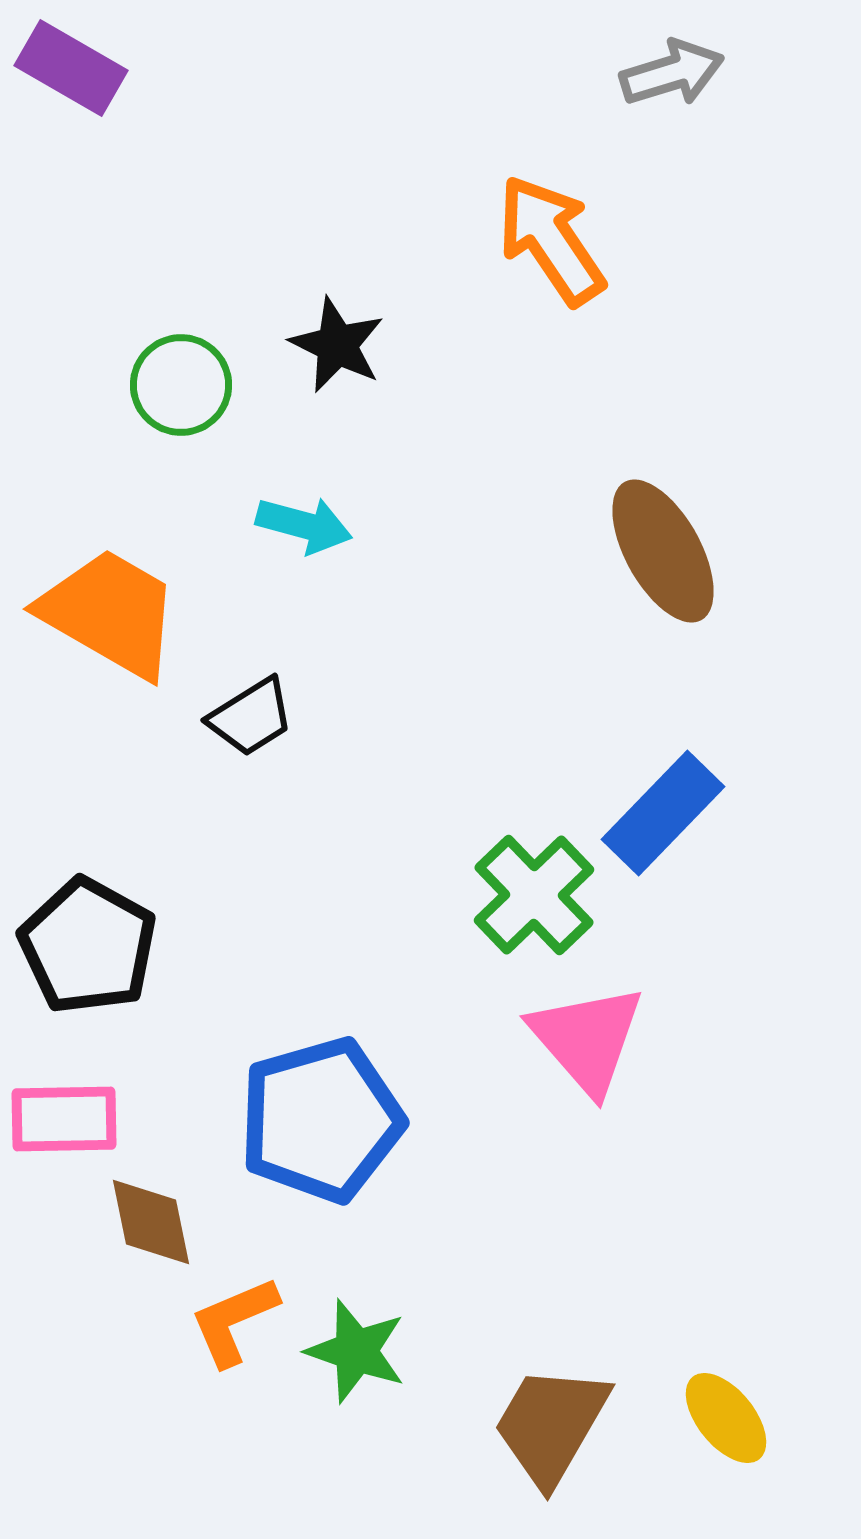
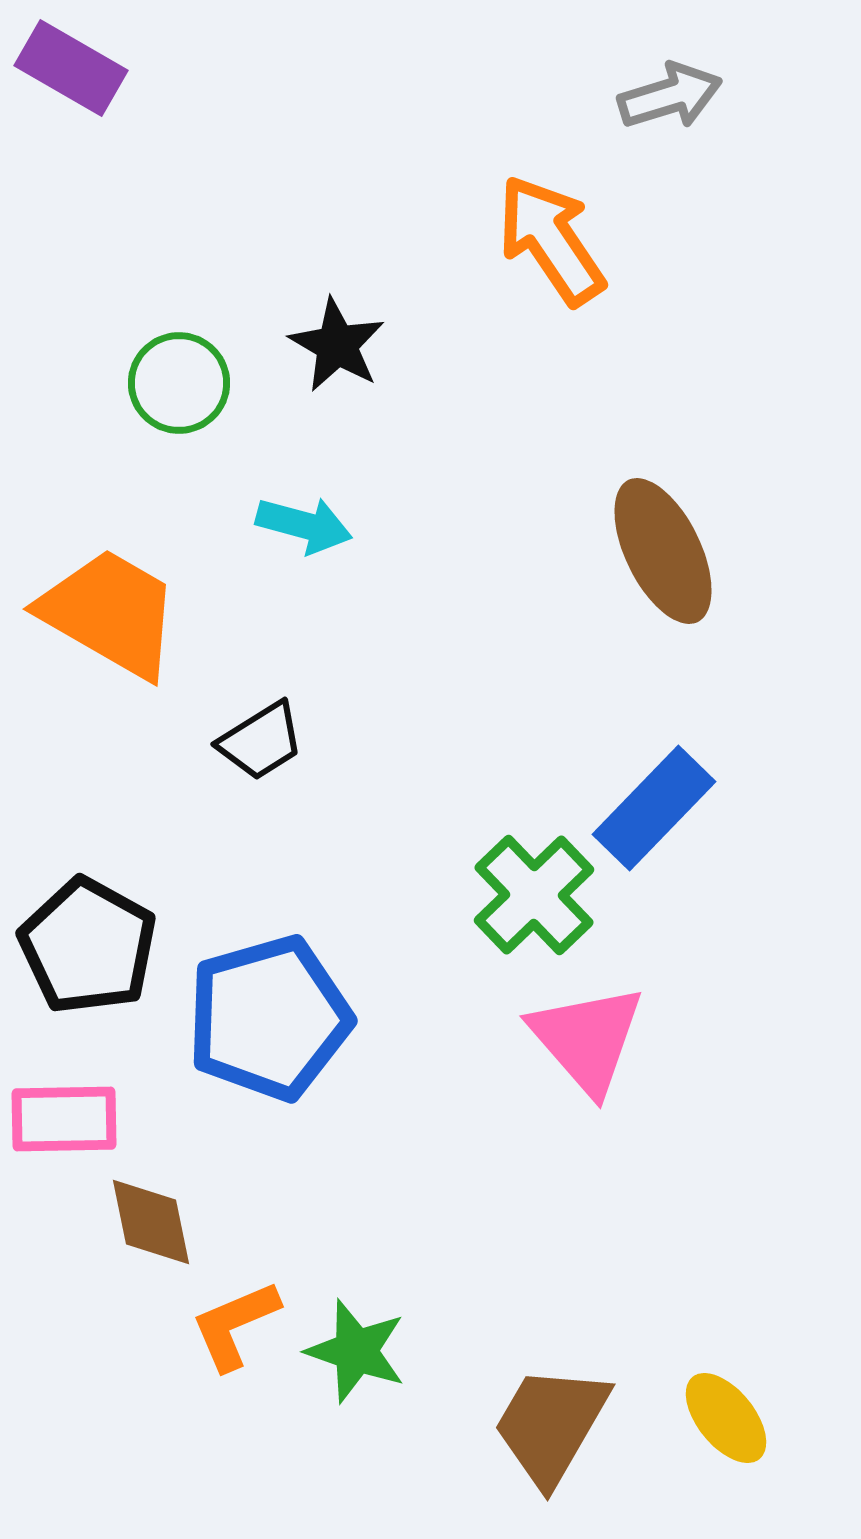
gray arrow: moved 2 px left, 23 px down
black star: rotated 4 degrees clockwise
green circle: moved 2 px left, 2 px up
brown ellipse: rotated 3 degrees clockwise
black trapezoid: moved 10 px right, 24 px down
blue rectangle: moved 9 px left, 5 px up
blue pentagon: moved 52 px left, 102 px up
orange L-shape: moved 1 px right, 4 px down
